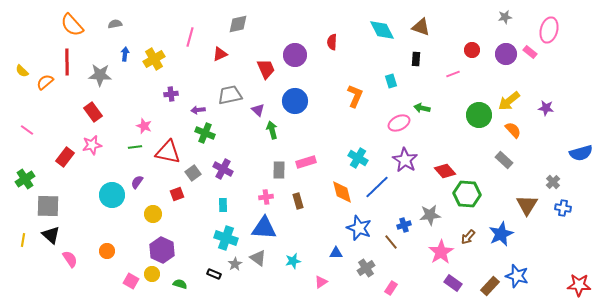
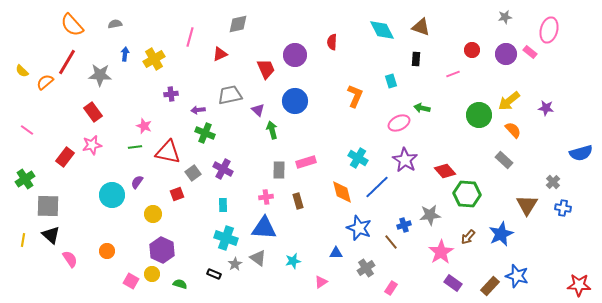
red line at (67, 62): rotated 32 degrees clockwise
